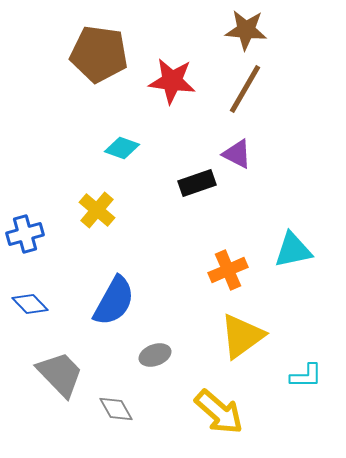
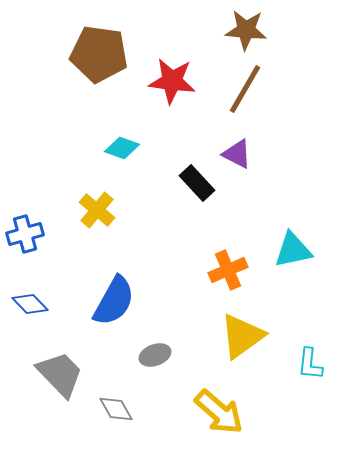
black rectangle: rotated 66 degrees clockwise
cyan L-shape: moved 4 px right, 12 px up; rotated 96 degrees clockwise
